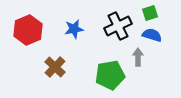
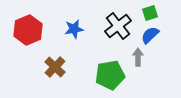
black cross: rotated 12 degrees counterclockwise
blue semicircle: moved 2 px left; rotated 60 degrees counterclockwise
